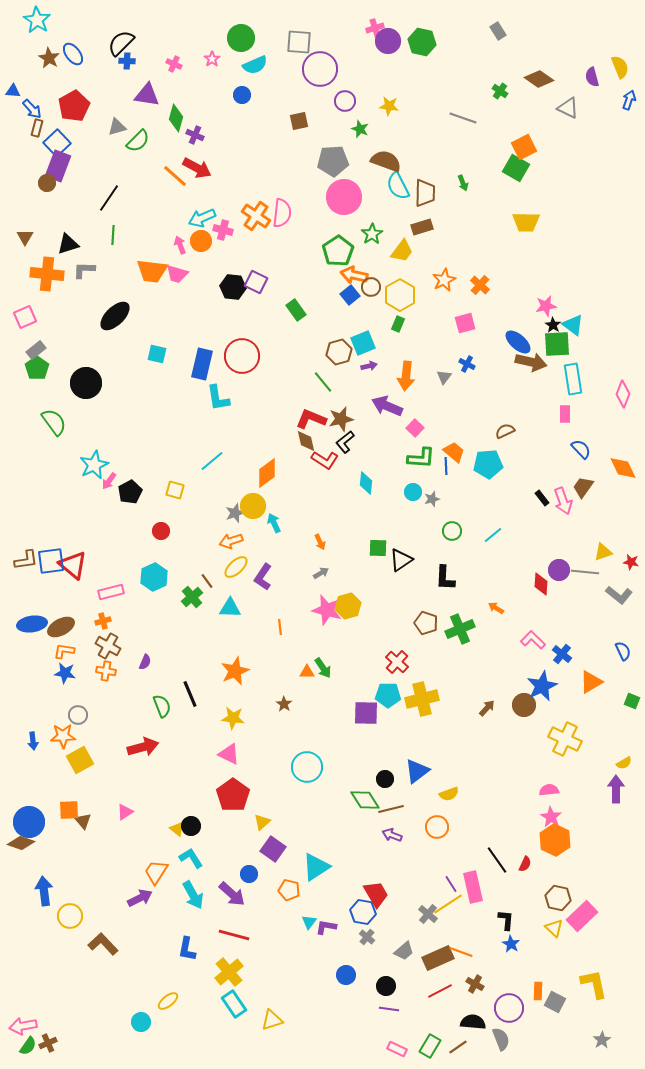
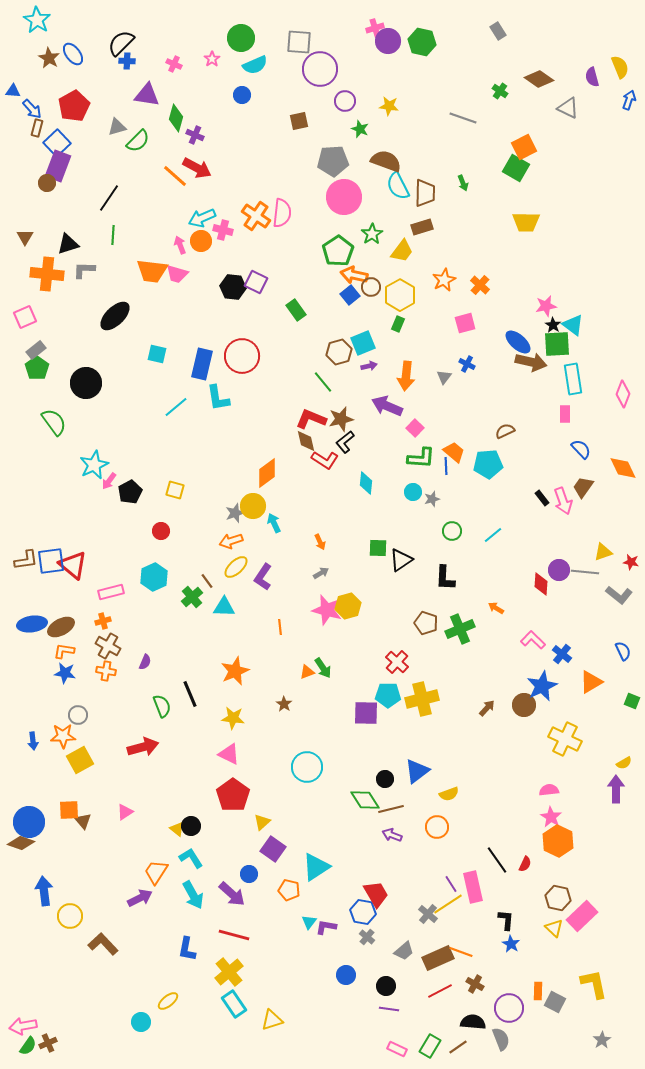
cyan line at (212, 461): moved 36 px left, 54 px up
cyan triangle at (230, 608): moved 6 px left, 1 px up
orange triangle at (307, 672): rotated 21 degrees counterclockwise
orange hexagon at (555, 840): moved 3 px right, 1 px down
